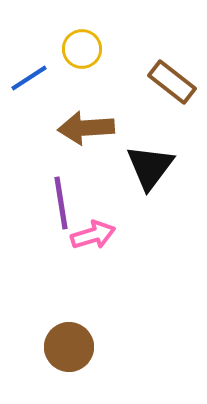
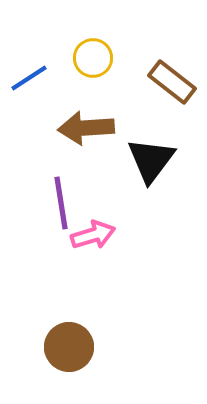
yellow circle: moved 11 px right, 9 px down
black triangle: moved 1 px right, 7 px up
